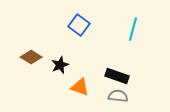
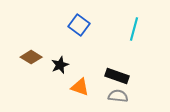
cyan line: moved 1 px right
